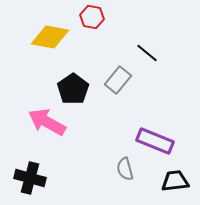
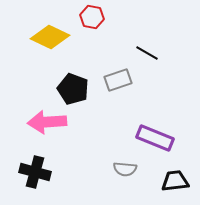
yellow diamond: rotated 15 degrees clockwise
black line: rotated 10 degrees counterclockwise
gray rectangle: rotated 32 degrees clockwise
black pentagon: rotated 16 degrees counterclockwise
pink arrow: rotated 33 degrees counterclockwise
purple rectangle: moved 3 px up
gray semicircle: rotated 70 degrees counterclockwise
black cross: moved 5 px right, 6 px up
